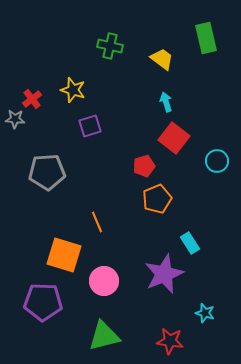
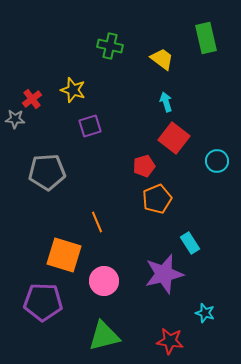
purple star: rotated 9 degrees clockwise
